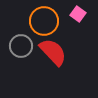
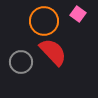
gray circle: moved 16 px down
